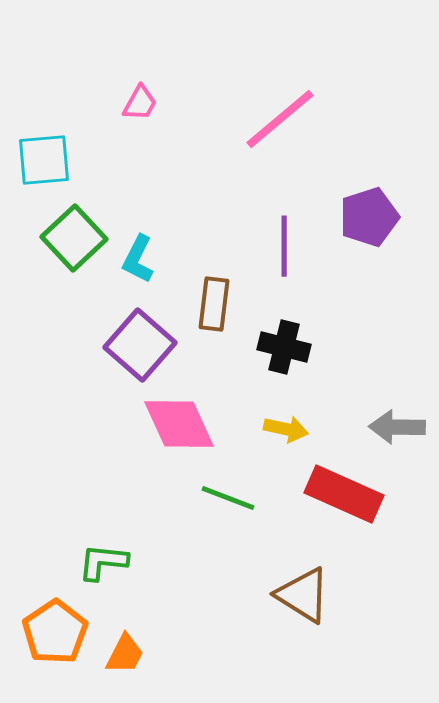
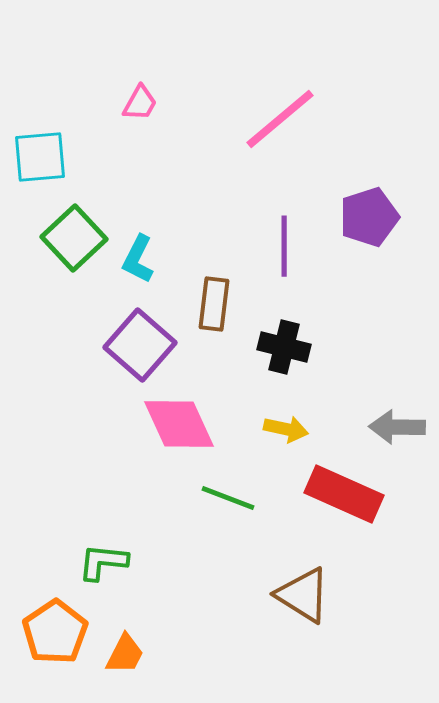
cyan square: moved 4 px left, 3 px up
